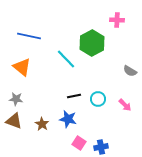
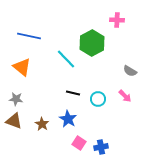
black line: moved 1 px left, 3 px up; rotated 24 degrees clockwise
pink arrow: moved 9 px up
blue star: rotated 18 degrees clockwise
